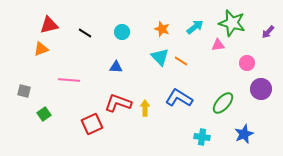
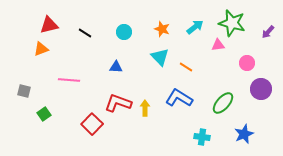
cyan circle: moved 2 px right
orange line: moved 5 px right, 6 px down
red square: rotated 20 degrees counterclockwise
